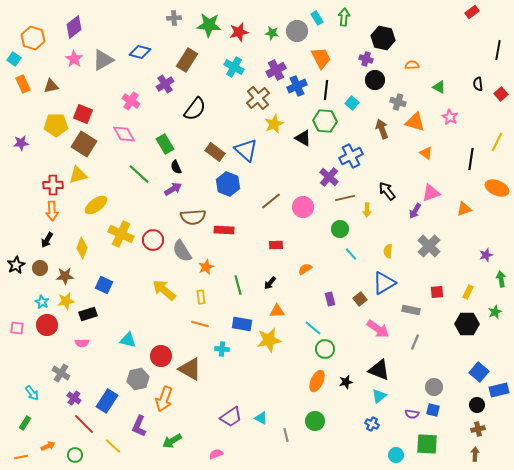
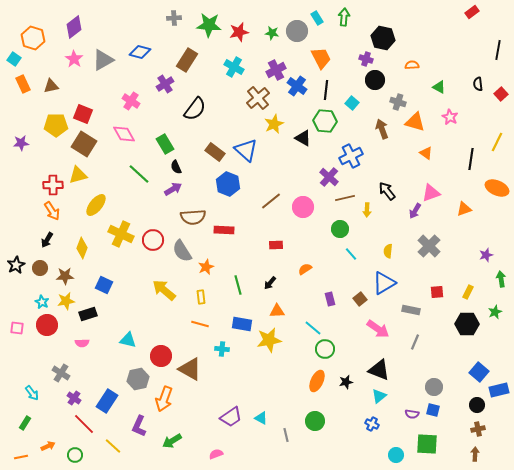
blue cross at (297, 86): rotated 30 degrees counterclockwise
yellow ellipse at (96, 205): rotated 15 degrees counterclockwise
orange arrow at (52, 211): rotated 30 degrees counterclockwise
